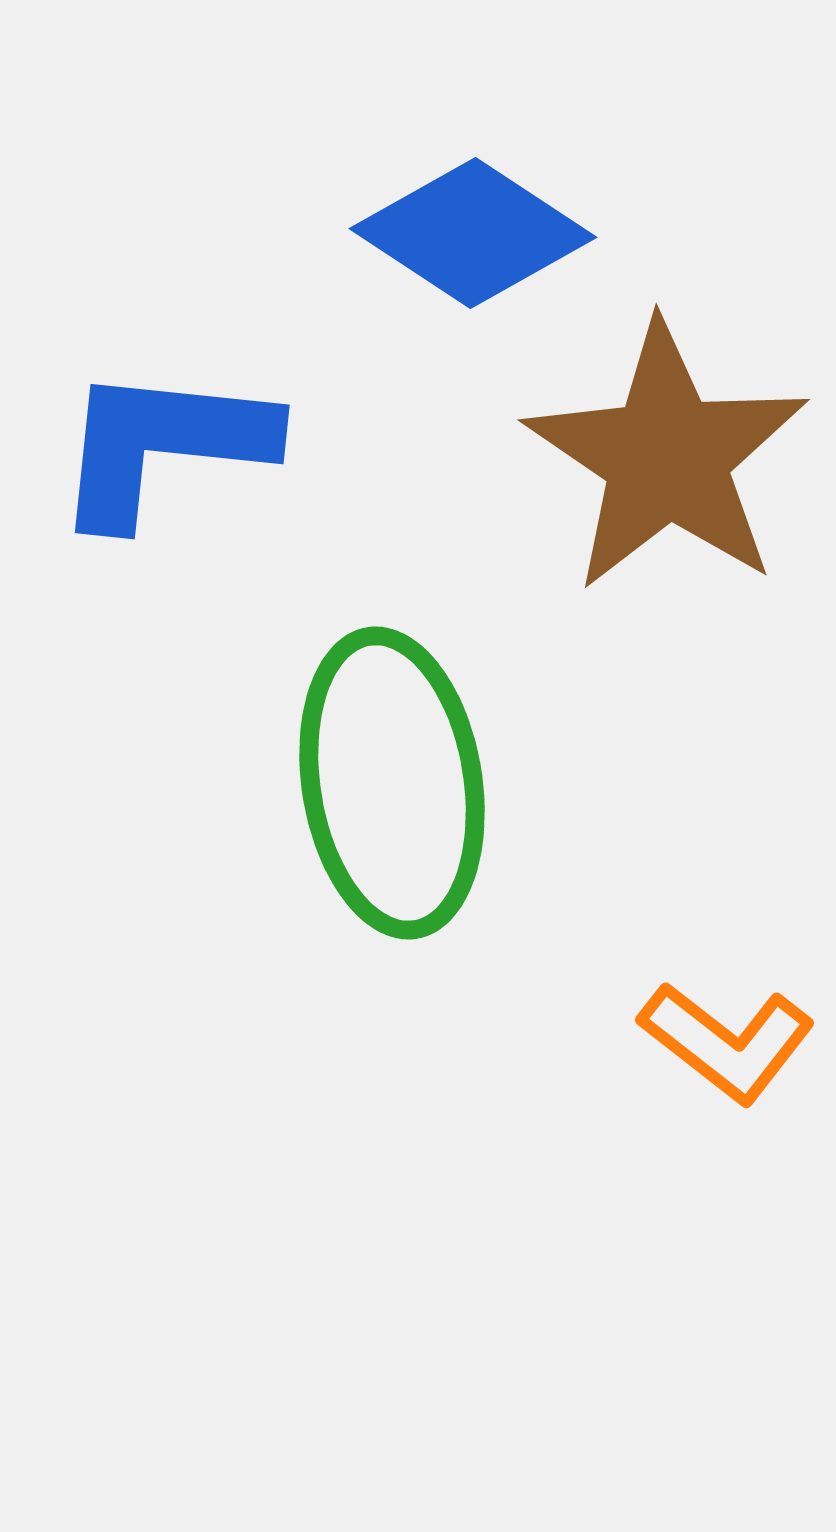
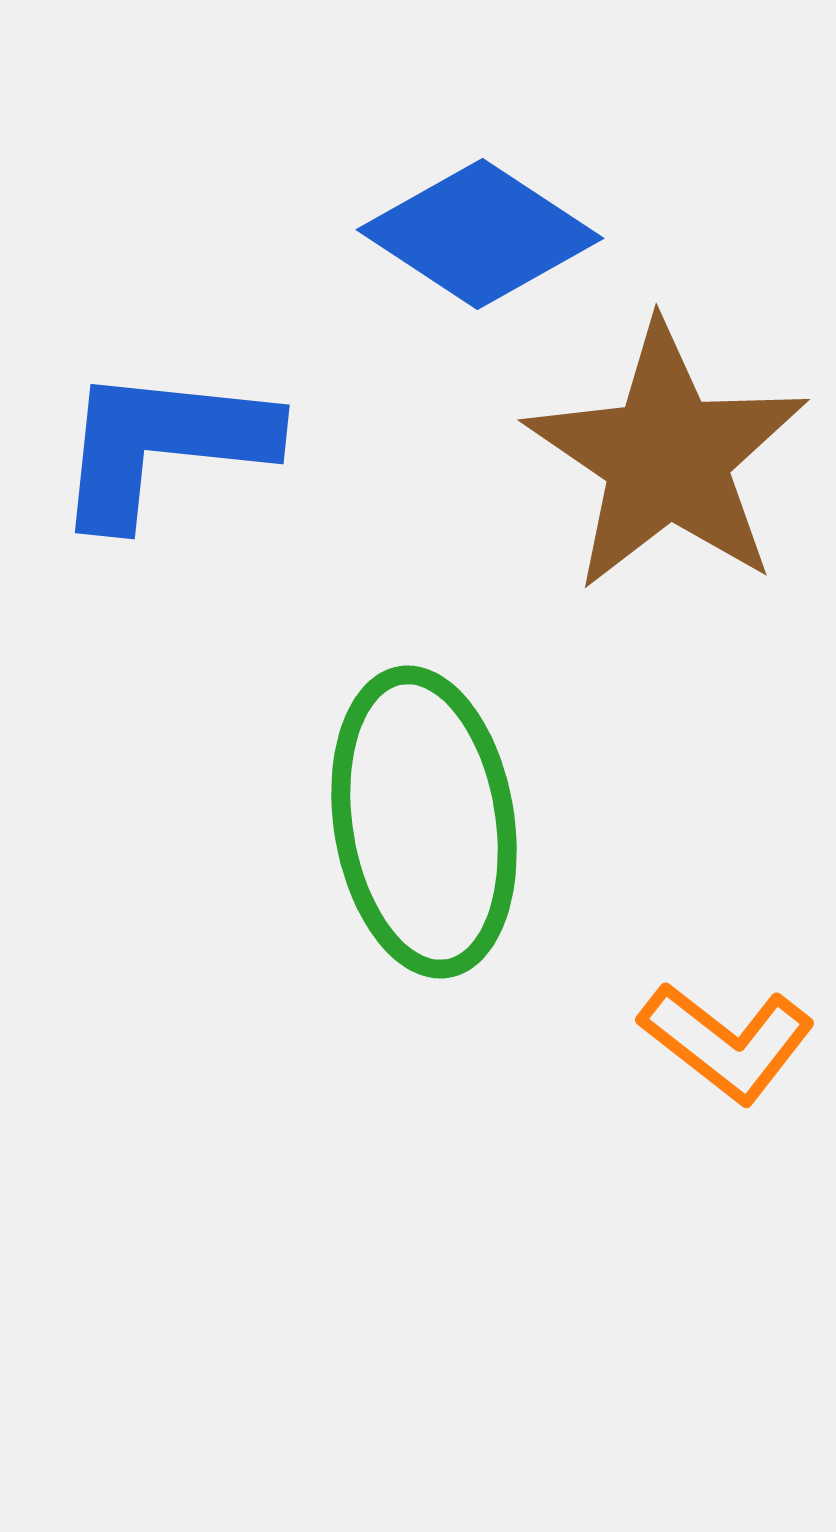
blue diamond: moved 7 px right, 1 px down
green ellipse: moved 32 px right, 39 px down
